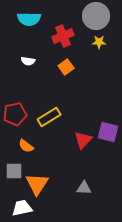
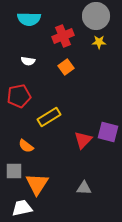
red pentagon: moved 4 px right, 18 px up
